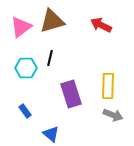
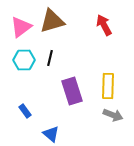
red arrow: moved 3 px right; rotated 35 degrees clockwise
cyan hexagon: moved 2 px left, 8 px up
purple rectangle: moved 1 px right, 3 px up
